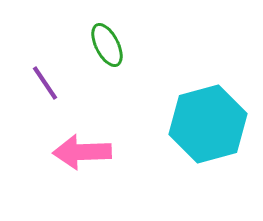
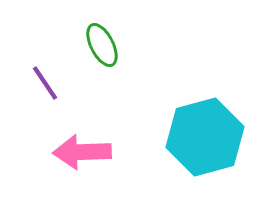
green ellipse: moved 5 px left
cyan hexagon: moved 3 px left, 13 px down
